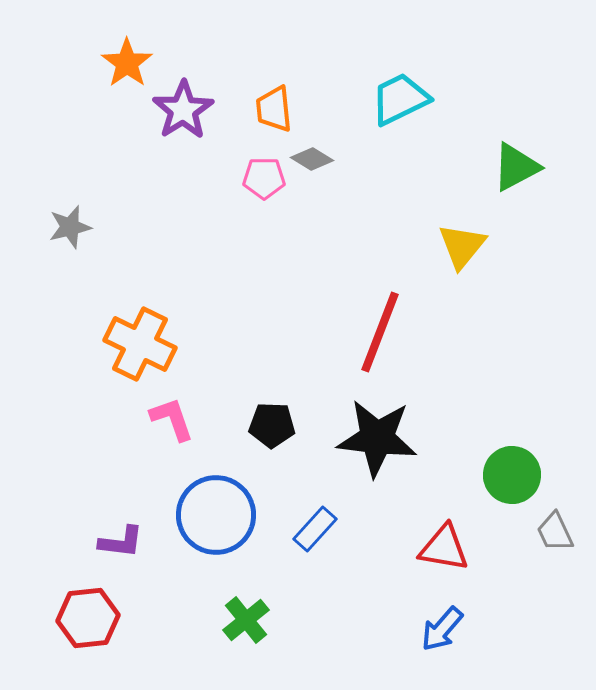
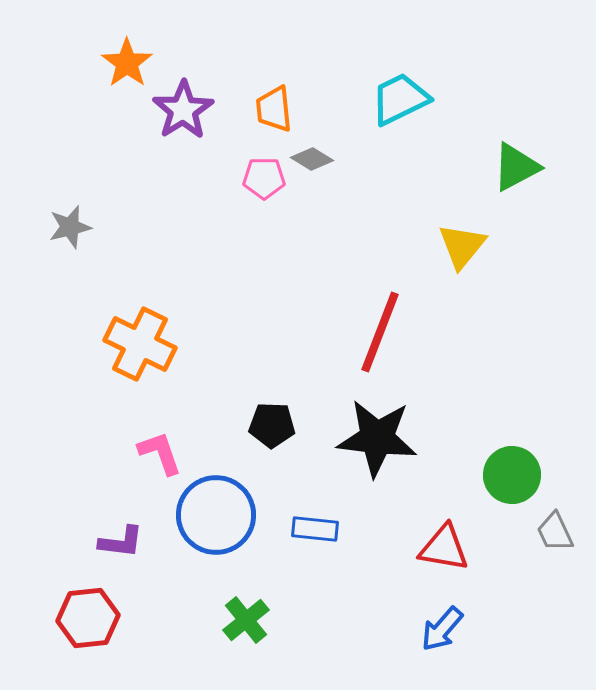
pink L-shape: moved 12 px left, 34 px down
blue rectangle: rotated 54 degrees clockwise
